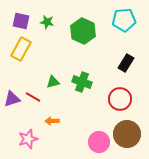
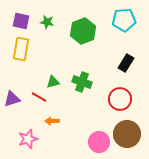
green hexagon: rotated 15 degrees clockwise
yellow rectangle: rotated 20 degrees counterclockwise
red line: moved 6 px right
